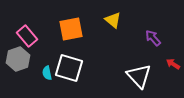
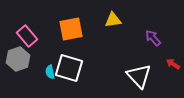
yellow triangle: rotated 48 degrees counterclockwise
cyan semicircle: moved 3 px right, 1 px up
